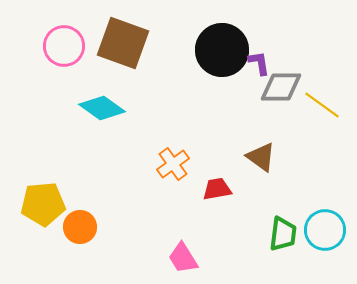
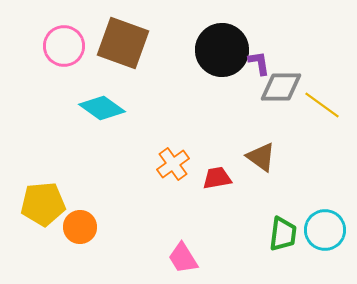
red trapezoid: moved 11 px up
